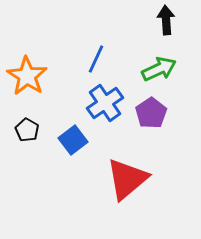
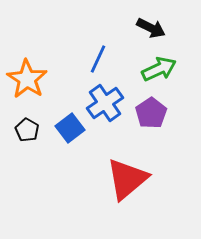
black arrow: moved 15 px left, 8 px down; rotated 120 degrees clockwise
blue line: moved 2 px right
orange star: moved 3 px down
blue square: moved 3 px left, 12 px up
